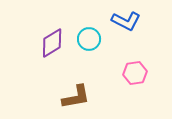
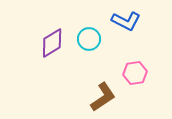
brown L-shape: moved 27 px right; rotated 24 degrees counterclockwise
